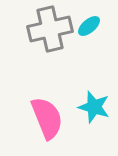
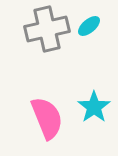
gray cross: moved 3 px left
cyan star: rotated 20 degrees clockwise
